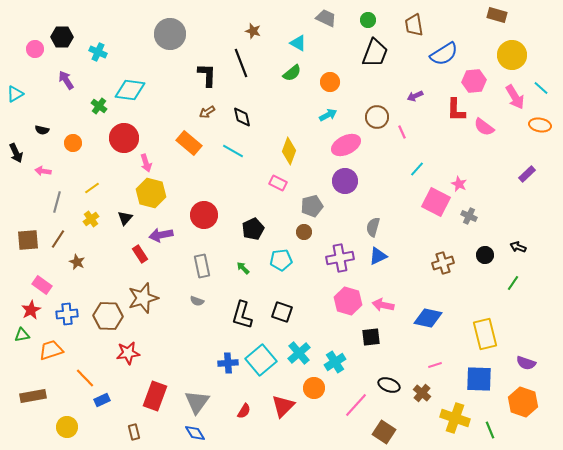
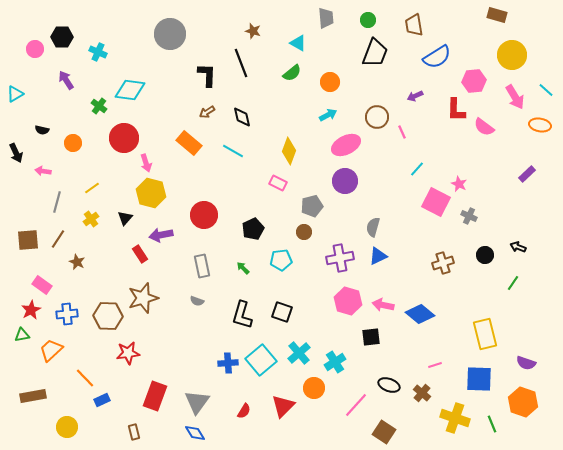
gray trapezoid at (326, 18): rotated 60 degrees clockwise
blue semicircle at (444, 54): moved 7 px left, 3 px down
cyan line at (541, 88): moved 5 px right, 2 px down
blue diamond at (428, 318): moved 8 px left, 4 px up; rotated 28 degrees clockwise
orange trapezoid at (51, 350): rotated 25 degrees counterclockwise
green line at (490, 430): moved 2 px right, 6 px up
